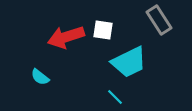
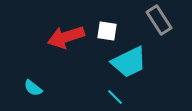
white square: moved 4 px right, 1 px down
cyan semicircle: moved 7 px left, 11 px down
